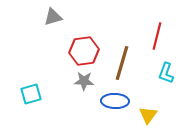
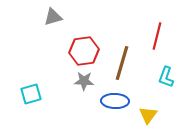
cyan L-shape: moved 4 px down
